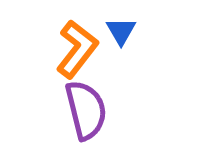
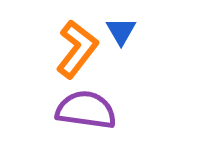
purple semicircle: rotated 68 degrees counterclockwise
